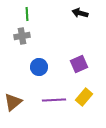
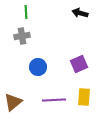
green line: moved 1 px left, 2 px up
blue circle: moved 1 px left
yellow rectangle: rotated 36 degrees counterclockwise
